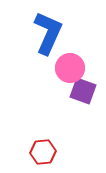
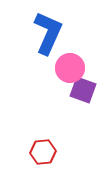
purple square: moved 1 px up
